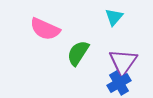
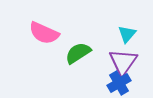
cyan triangle: moved 13 px right, 17 px down
pink semicircle: moved 1 px left, 4 px down
green semicircle: rotated 24 degrees clockwise
